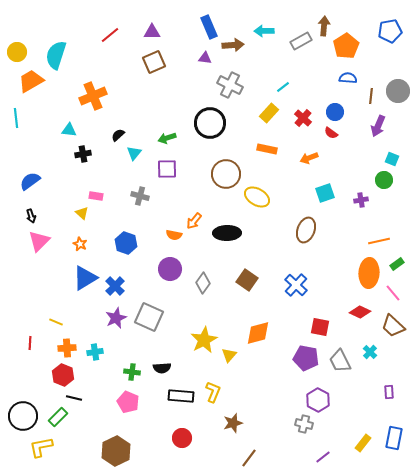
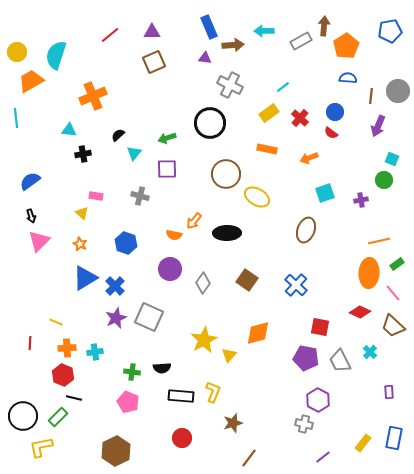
yellow rectangle at (269, 113): rotated 12 degrees clockwise
red cross at (303, 118): moved 3 px left
